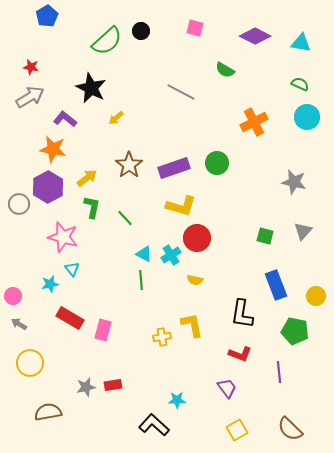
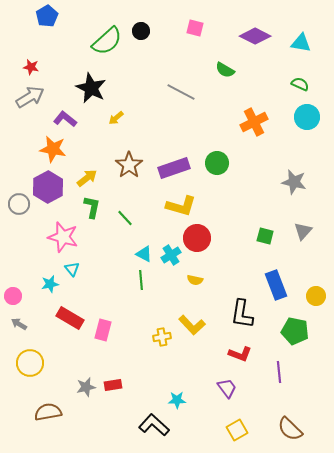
yellow L-shape at (192, 325): rotated 148 degrees clockwise
